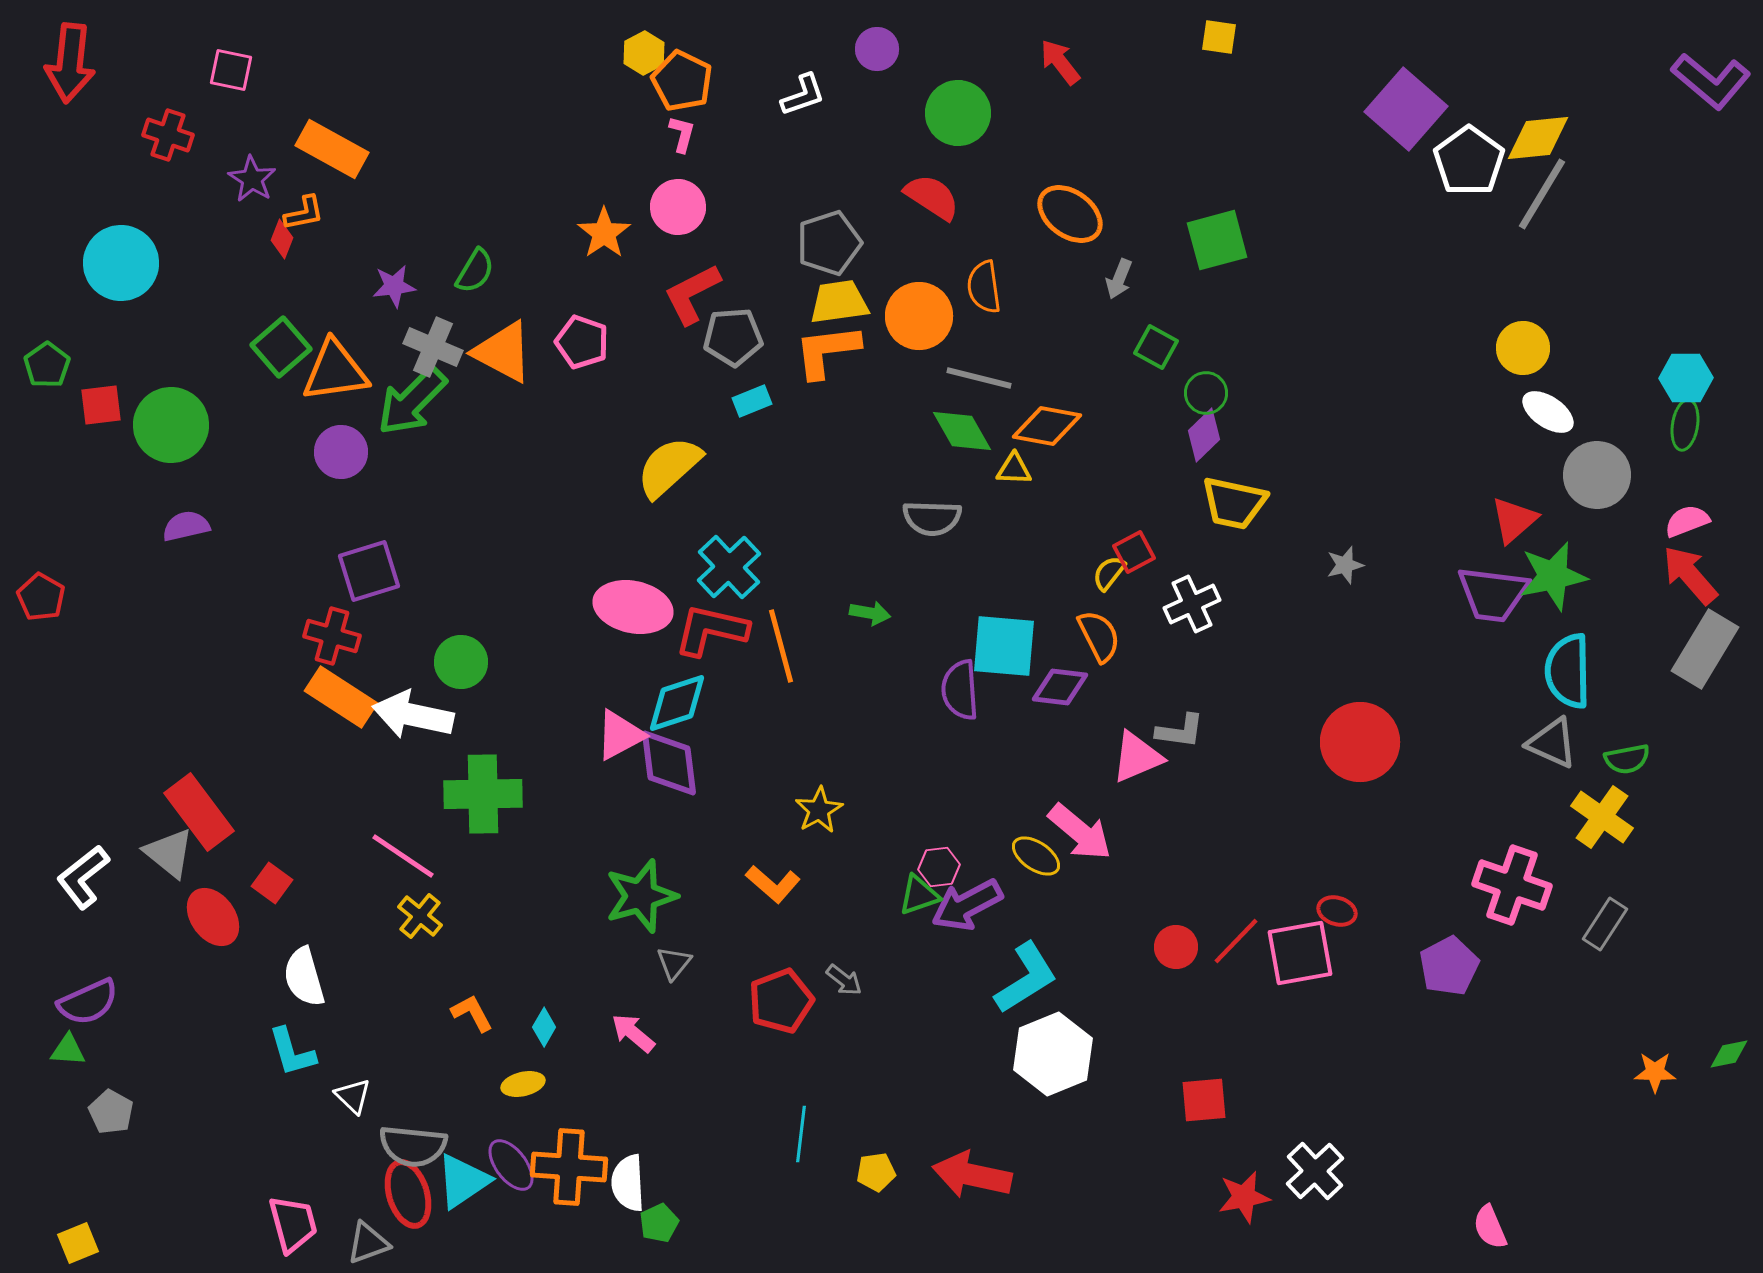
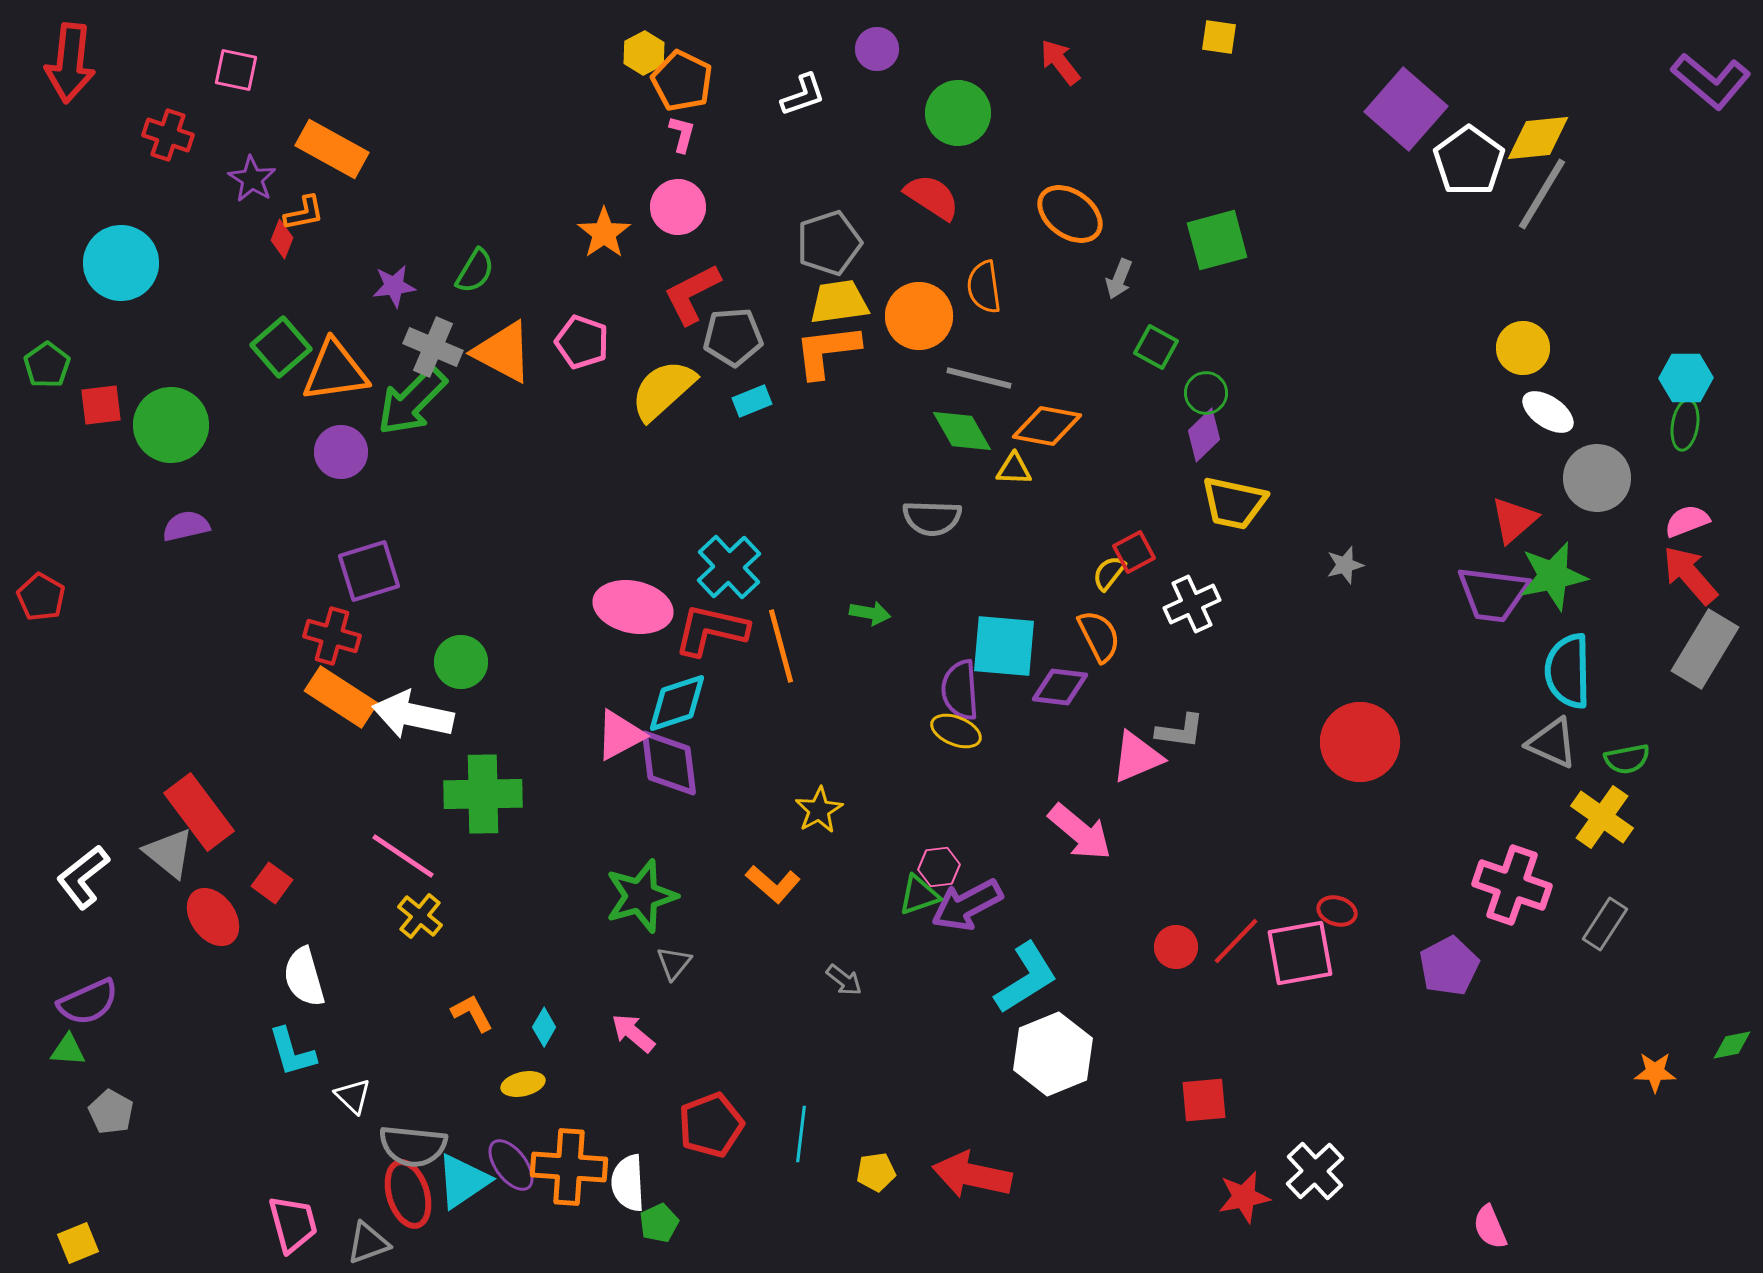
pink square at (231, 70): moved 5 px right
yellow semicircle at (669, 467): moved 6 px left, 77 px up
gray circle at (1597, 475): moved 3 px down
yellow ellipse at (1036, 856): moved 80 px left, 125 px up; rotated 12 degrees counterclockwise
red pentagon at (781, 1001): moved 70 px left, 124 px down
green diamond at (1729, 1054): moved 3 px right, 9 px up
